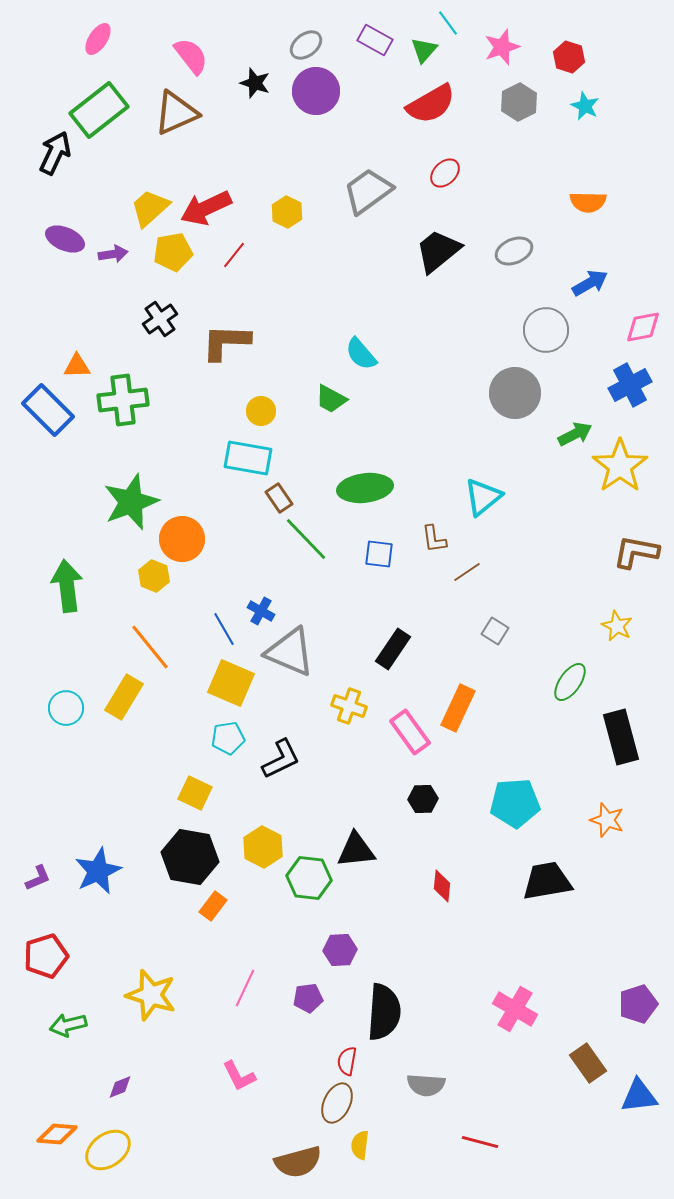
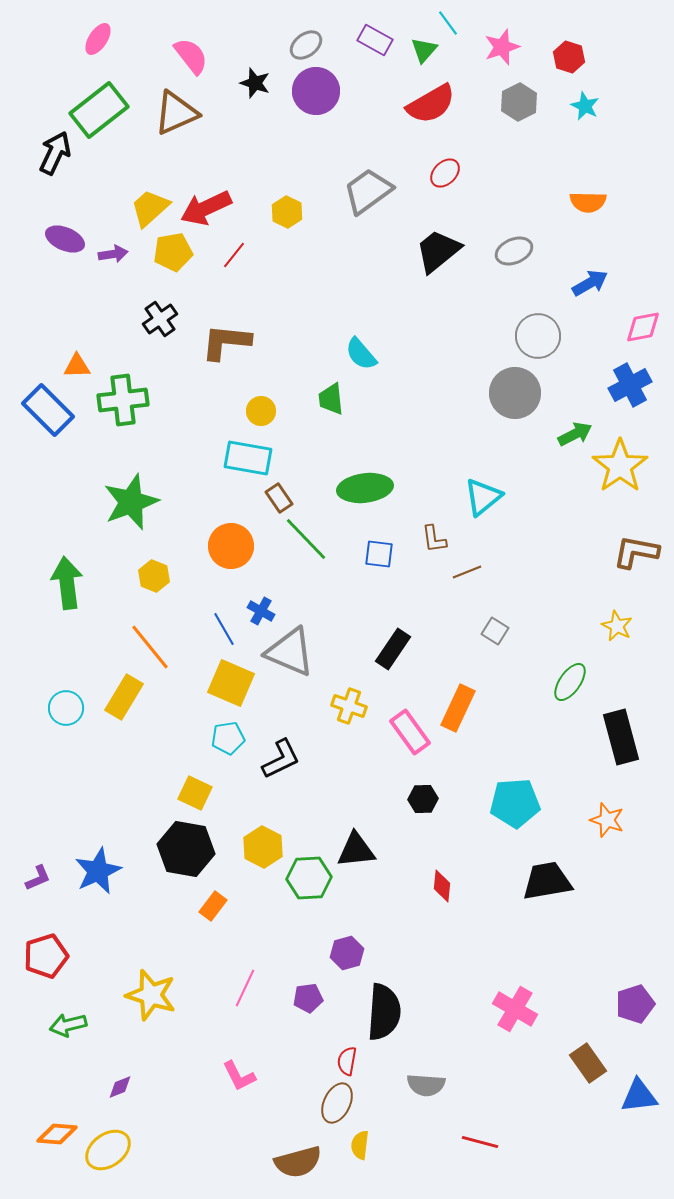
gray circle at (546, 330): moved 8 px left, 6 px down
brown L-shape at (226, 342): rotated 4 degrees clockwise
green trapezoid at (331, 399): rotated 56 degrees clockwise
orange circle at (182, 539): moved 49 px right, 7 px down
brown line at (467, 572): rotated 12 degrees clockwise
green arrow at (67, 586): moved 3 px up
black hexagon at (190, 857): moved 4 px left, 8 px up
green hexagon at (309, 878): rotated 9 degrees counterclockwise
purple hexagon at (340, 950): moved 7 px right, 3 px down; rotated 12 degrees counterclockwise
purple pentagon at (638, 1004): moved 3 px left
